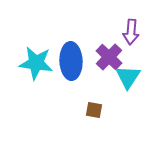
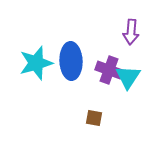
purple cross: moved 13 px down; rotated 24 degrees counterclockwise
cyan star: rotated 24 degrees counterclockwise
brown square: moved 8 px down
